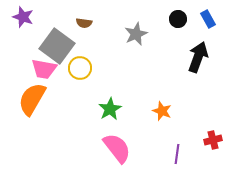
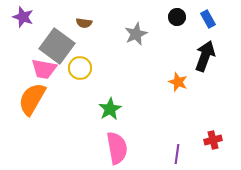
black circle: moved 1 px left, 2 px up
black arrow: moved 7 px right, 1 px up
orange star: moved 16 px right, 29 px up
pink semicircle: rotated 28 degrees clockwise
